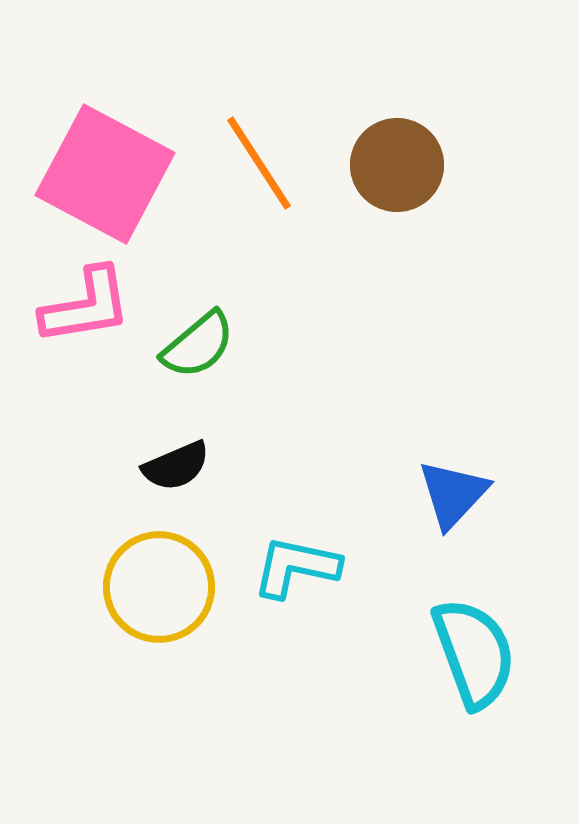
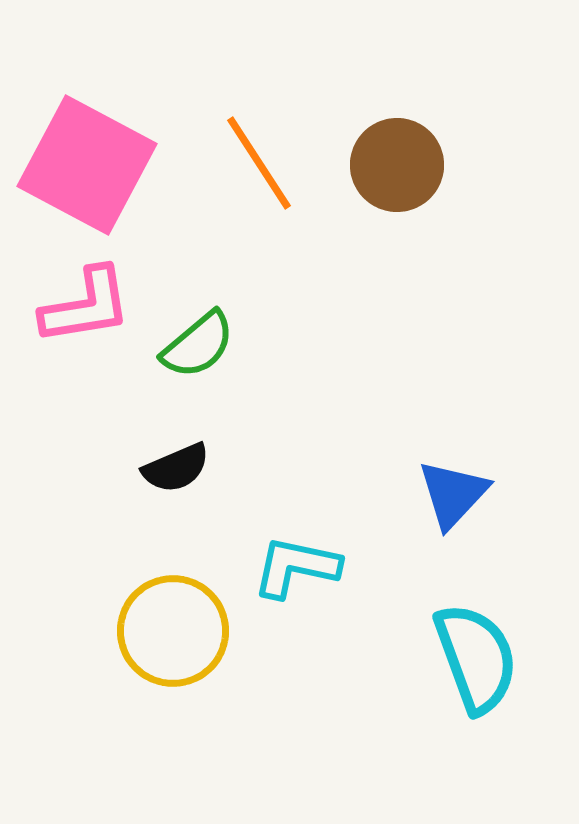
pink square: moved 18 px left, 9 px up
black semicircle: moved 2 px down
yellow circle: moved 14 px right, 44 px down
cyan semicircle: moved 2 px right, 5 px down
